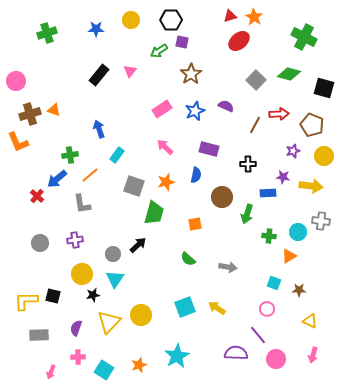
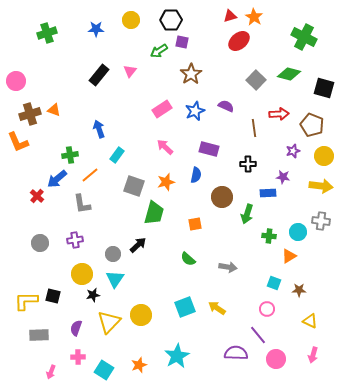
brown line at (255, 125): moved 1 px left, 3 px down; rotated 36 degrees counterclockwise
yellow arrow at (311, 186): moved 10 px right
